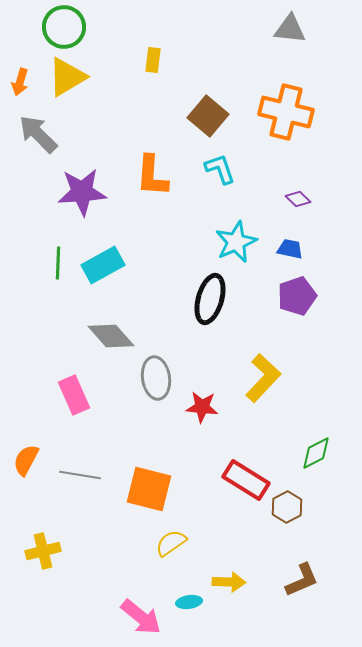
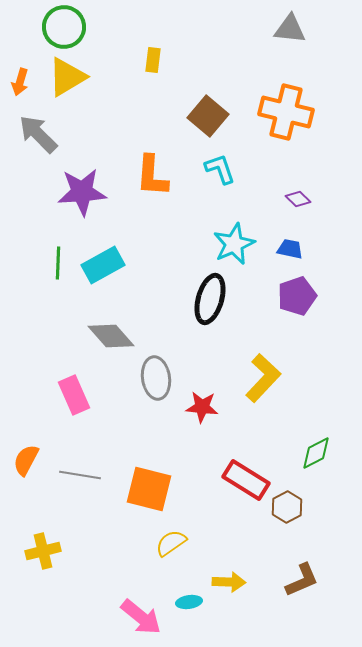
cyan star: moved 2 px left, 2 px down
